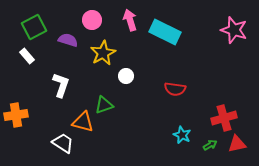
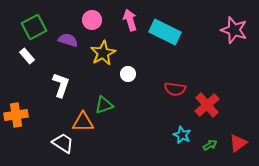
white circle: moved 2 px right, 2 px up
red cross: moved 17 px left, 13 px up; rotated 25 degrees counterclockwise
orange triangle: rotated 15 degrees counterclockwise
red triangle: moved 1 px right, 1 px up; rotated 24 degrees counterclockwise
